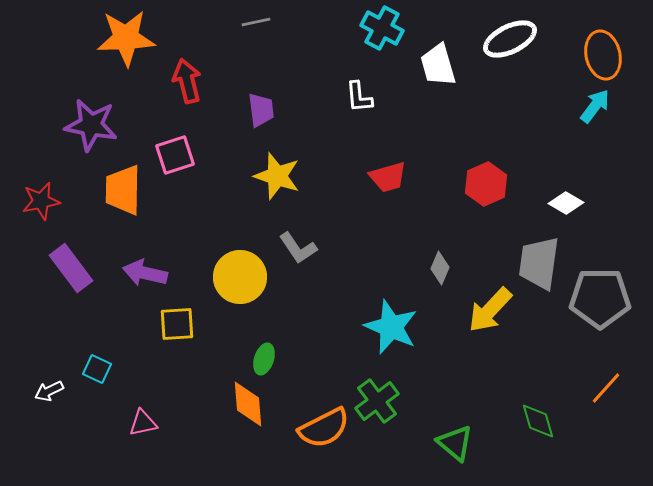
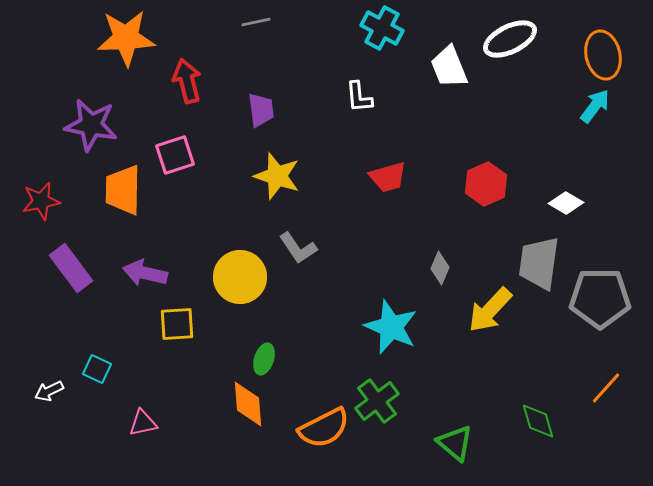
white trapezoid: moved 11 px right, 2 px down; rotated 6 degrees counterclockwise
